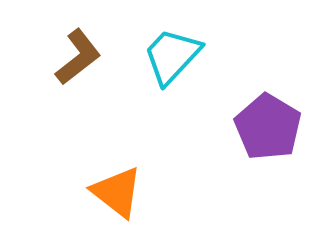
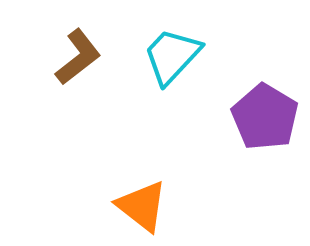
purple pentagon: moved 3 px left, 10 px up
orange triangle: moved 25 px right, 14 px down
